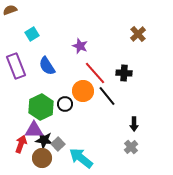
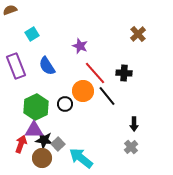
green hexagon: moved 5 px left
